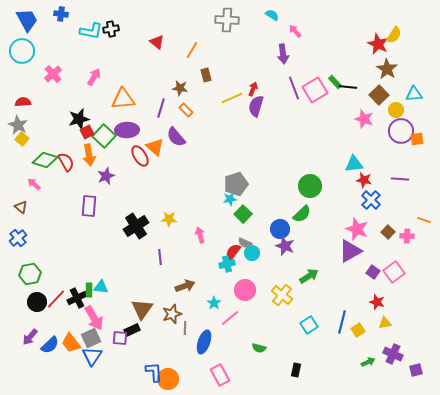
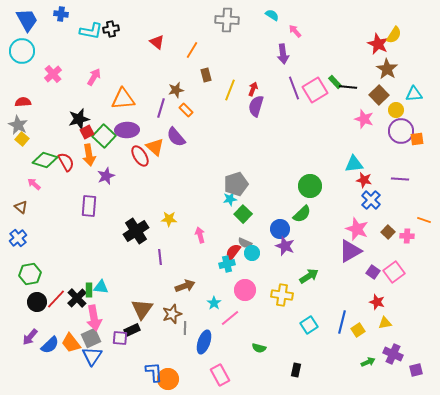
brown star at (180, 88): moved 4 px left, 2 px down; rotated 21 degrees counterclockwise
yellow line at (232, 98): moved 2 px left, 8 px up; rotated 45 degrees counterclockwise
black cross at (136, 226): moved 5 px down
yellow cross at (282, 295): rotated 30 degrees counterclockwise
black cross at (77, 298): rotated 18 degrees counterclockwise
pink arrow at (94, 318): rotated 20 degrees clockwise
